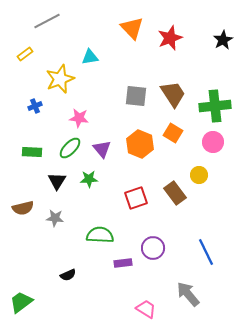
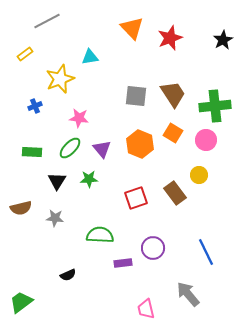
pink circle: moved 7 px left, 2 px up
brown semicircle: moved 2 px left
pink trapezoid: rotated 135 degrees counterclockwise
